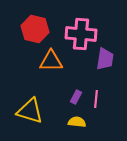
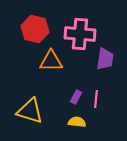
pink cross: moved 1 px left
